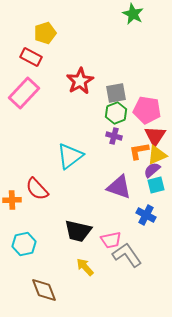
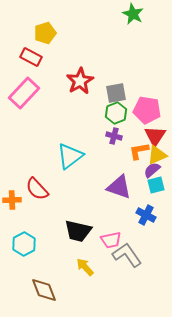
cyan hexagon: rotated 15 degrees counterclockwise
